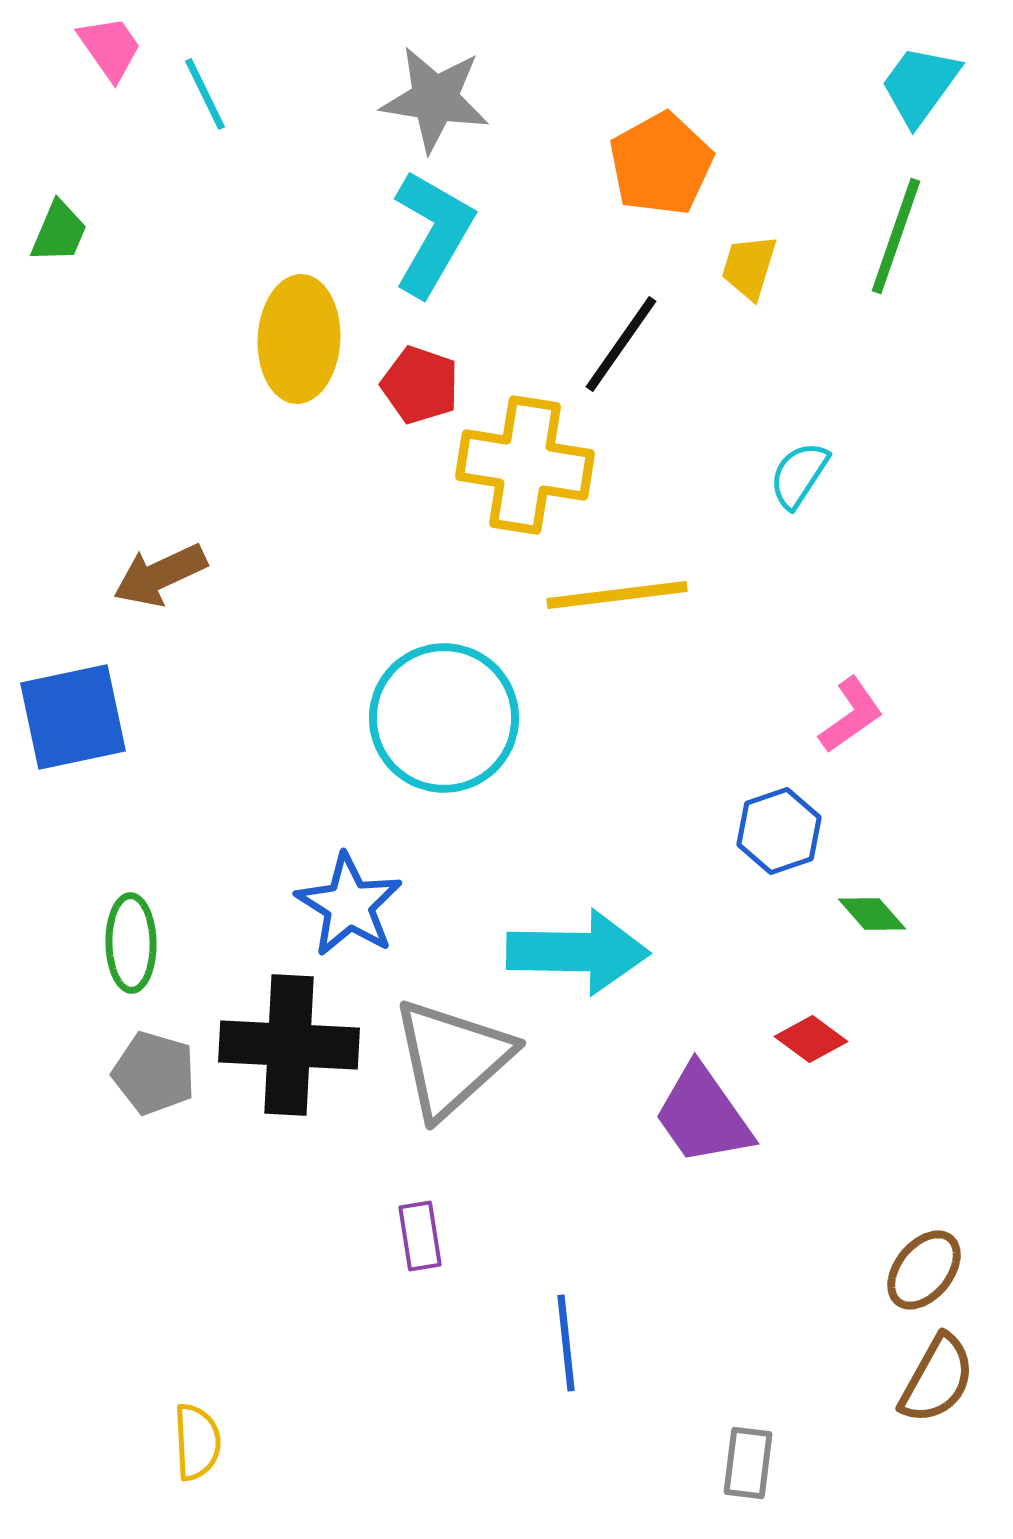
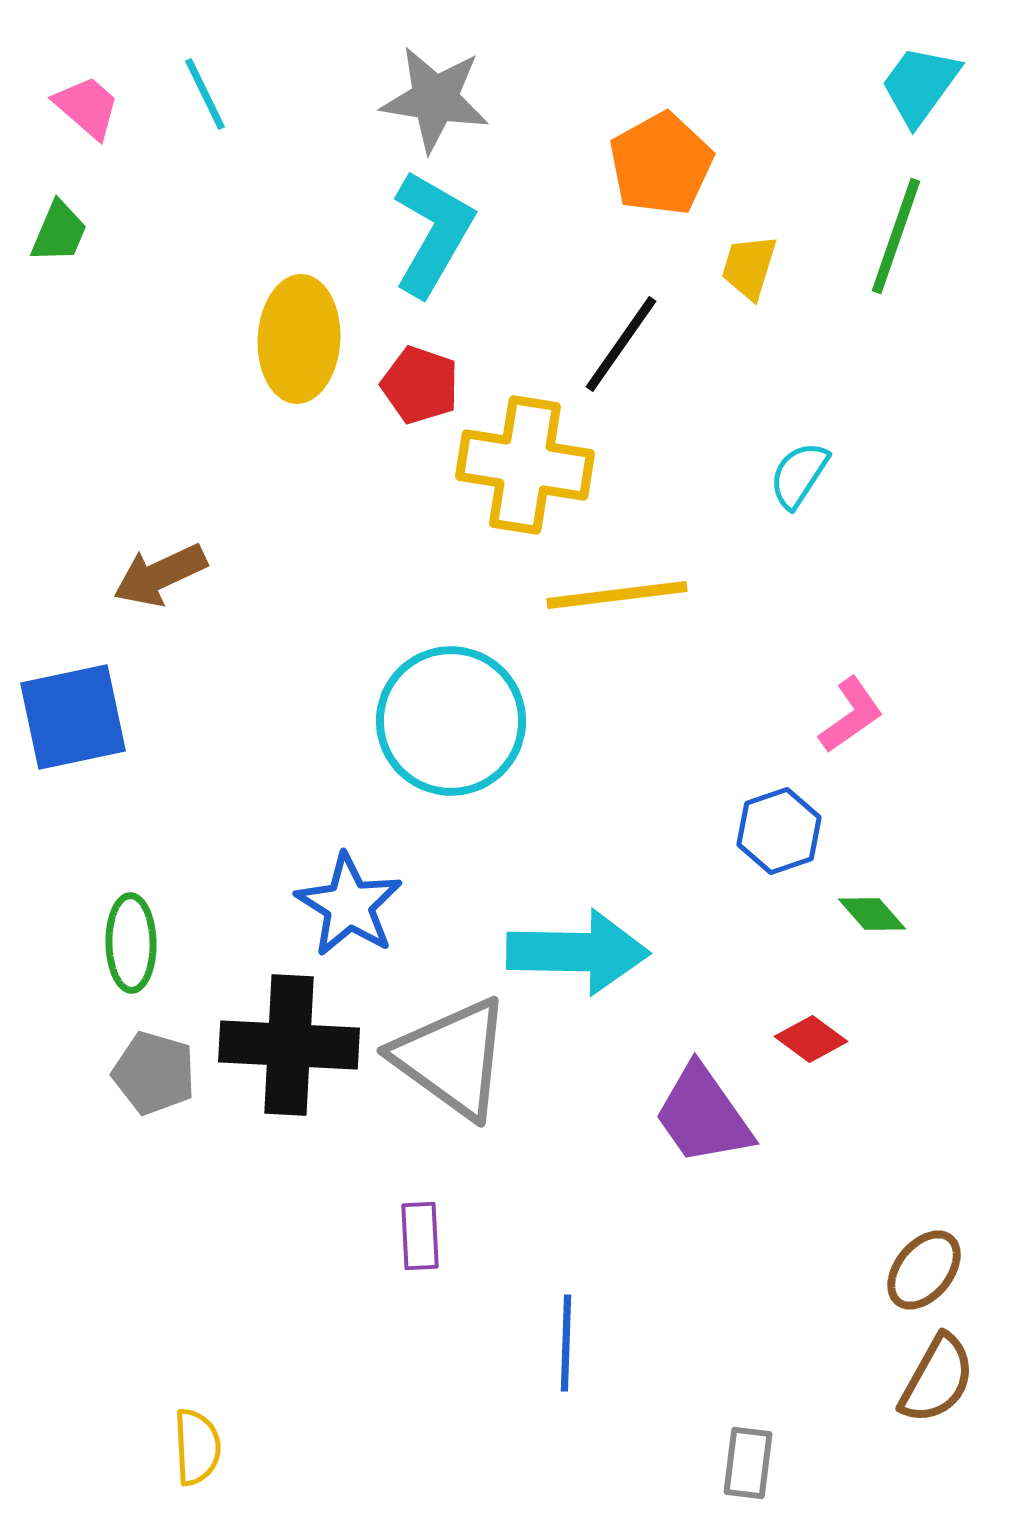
pink trapezoid: moved 23 px left, 59 px down; rotated 14 degrees counterclockwise
cyan circle: moved 7 px right, 3 px down
gray triangle: rotated 42 degrees counterclockwise
purple rectangle: rotated 6 degrees clockwise
blue line: rotated 8 degrees clockwise
yellow semicircle: moved 5 px down
